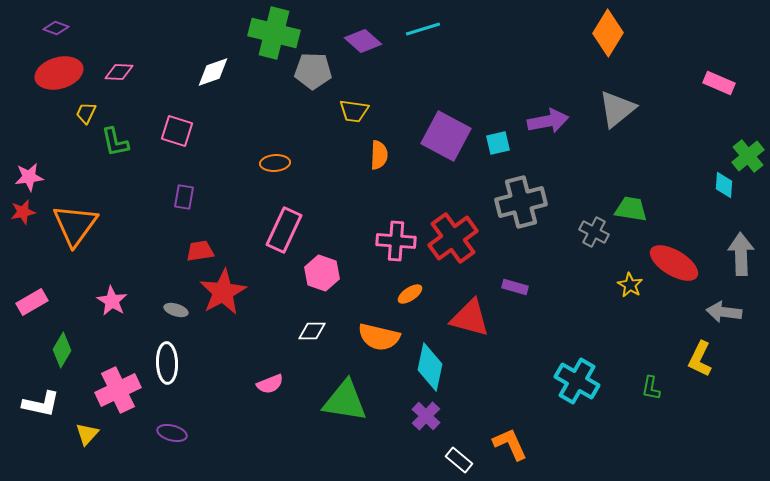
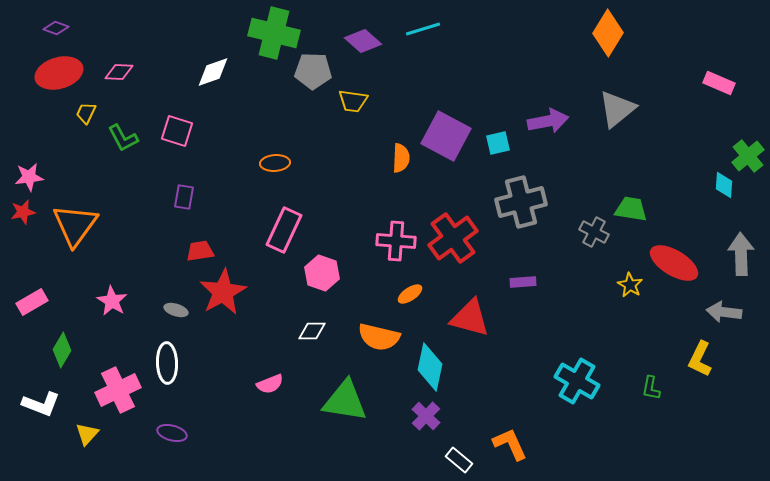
yellow trapezoid at (354, 111): moved 1 px left, 10 px up
green L-shape at (115, 142): moved 8 px right, 4 px up; rotated 16 degrees counterclockwise
orange semicircle at (379, 155): moved 22 px right, 3 px down
purple rectangle at (515, 287): moved 8 px right, 5 px up; rotated 20 degrees counterclockwise
white L-shape at (41, 404): rotated 9 degrees clockwise
